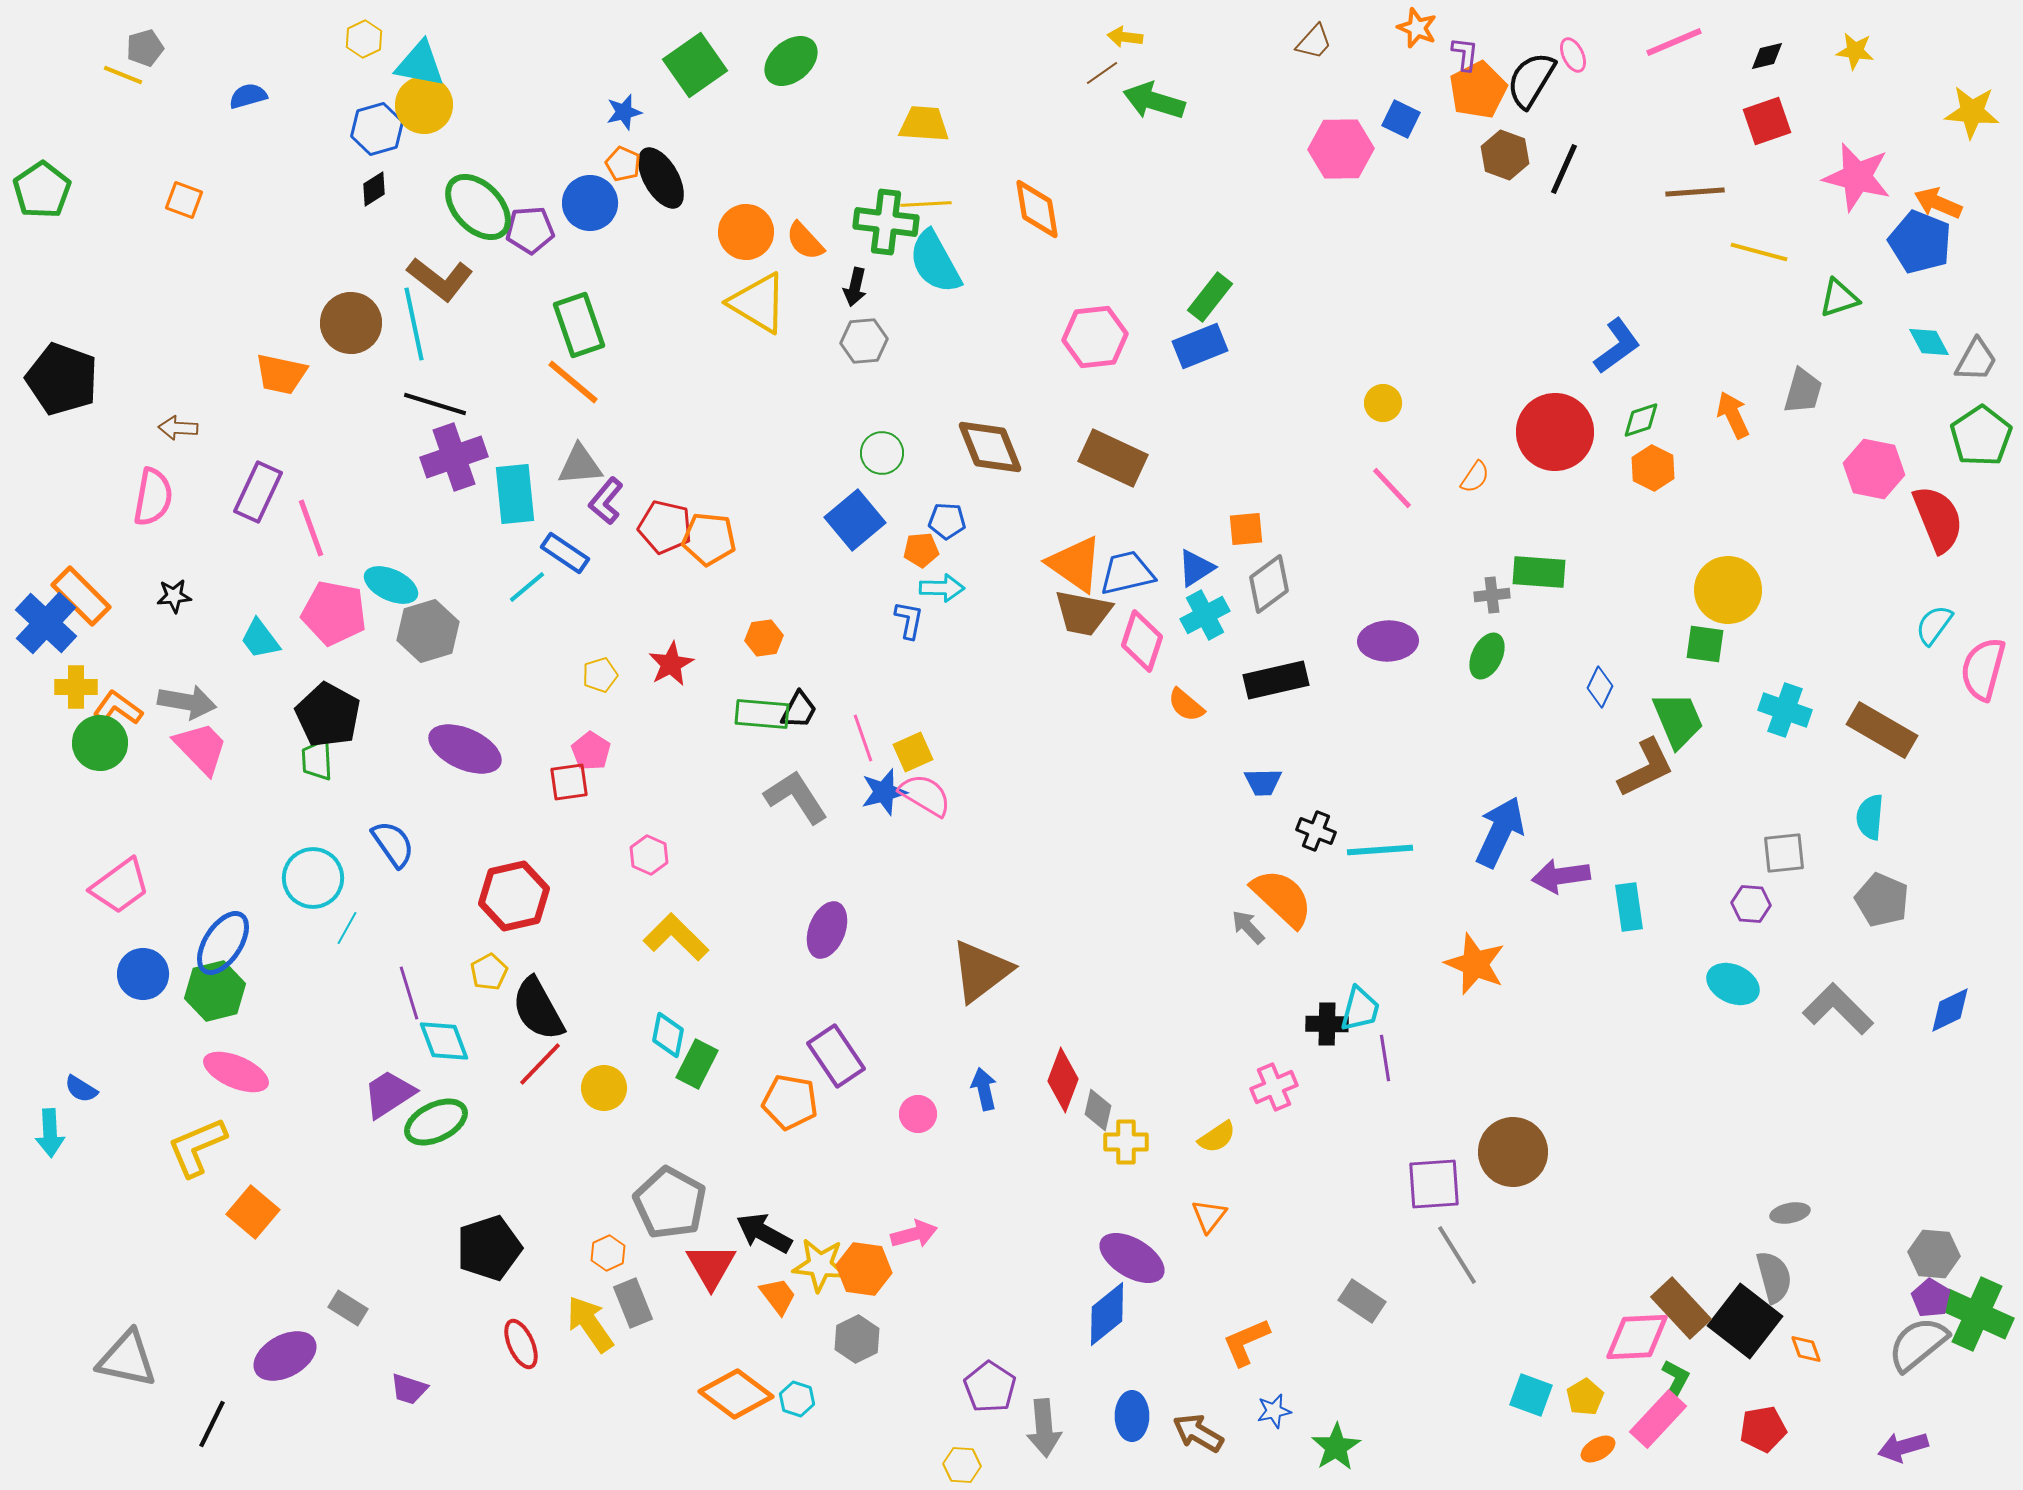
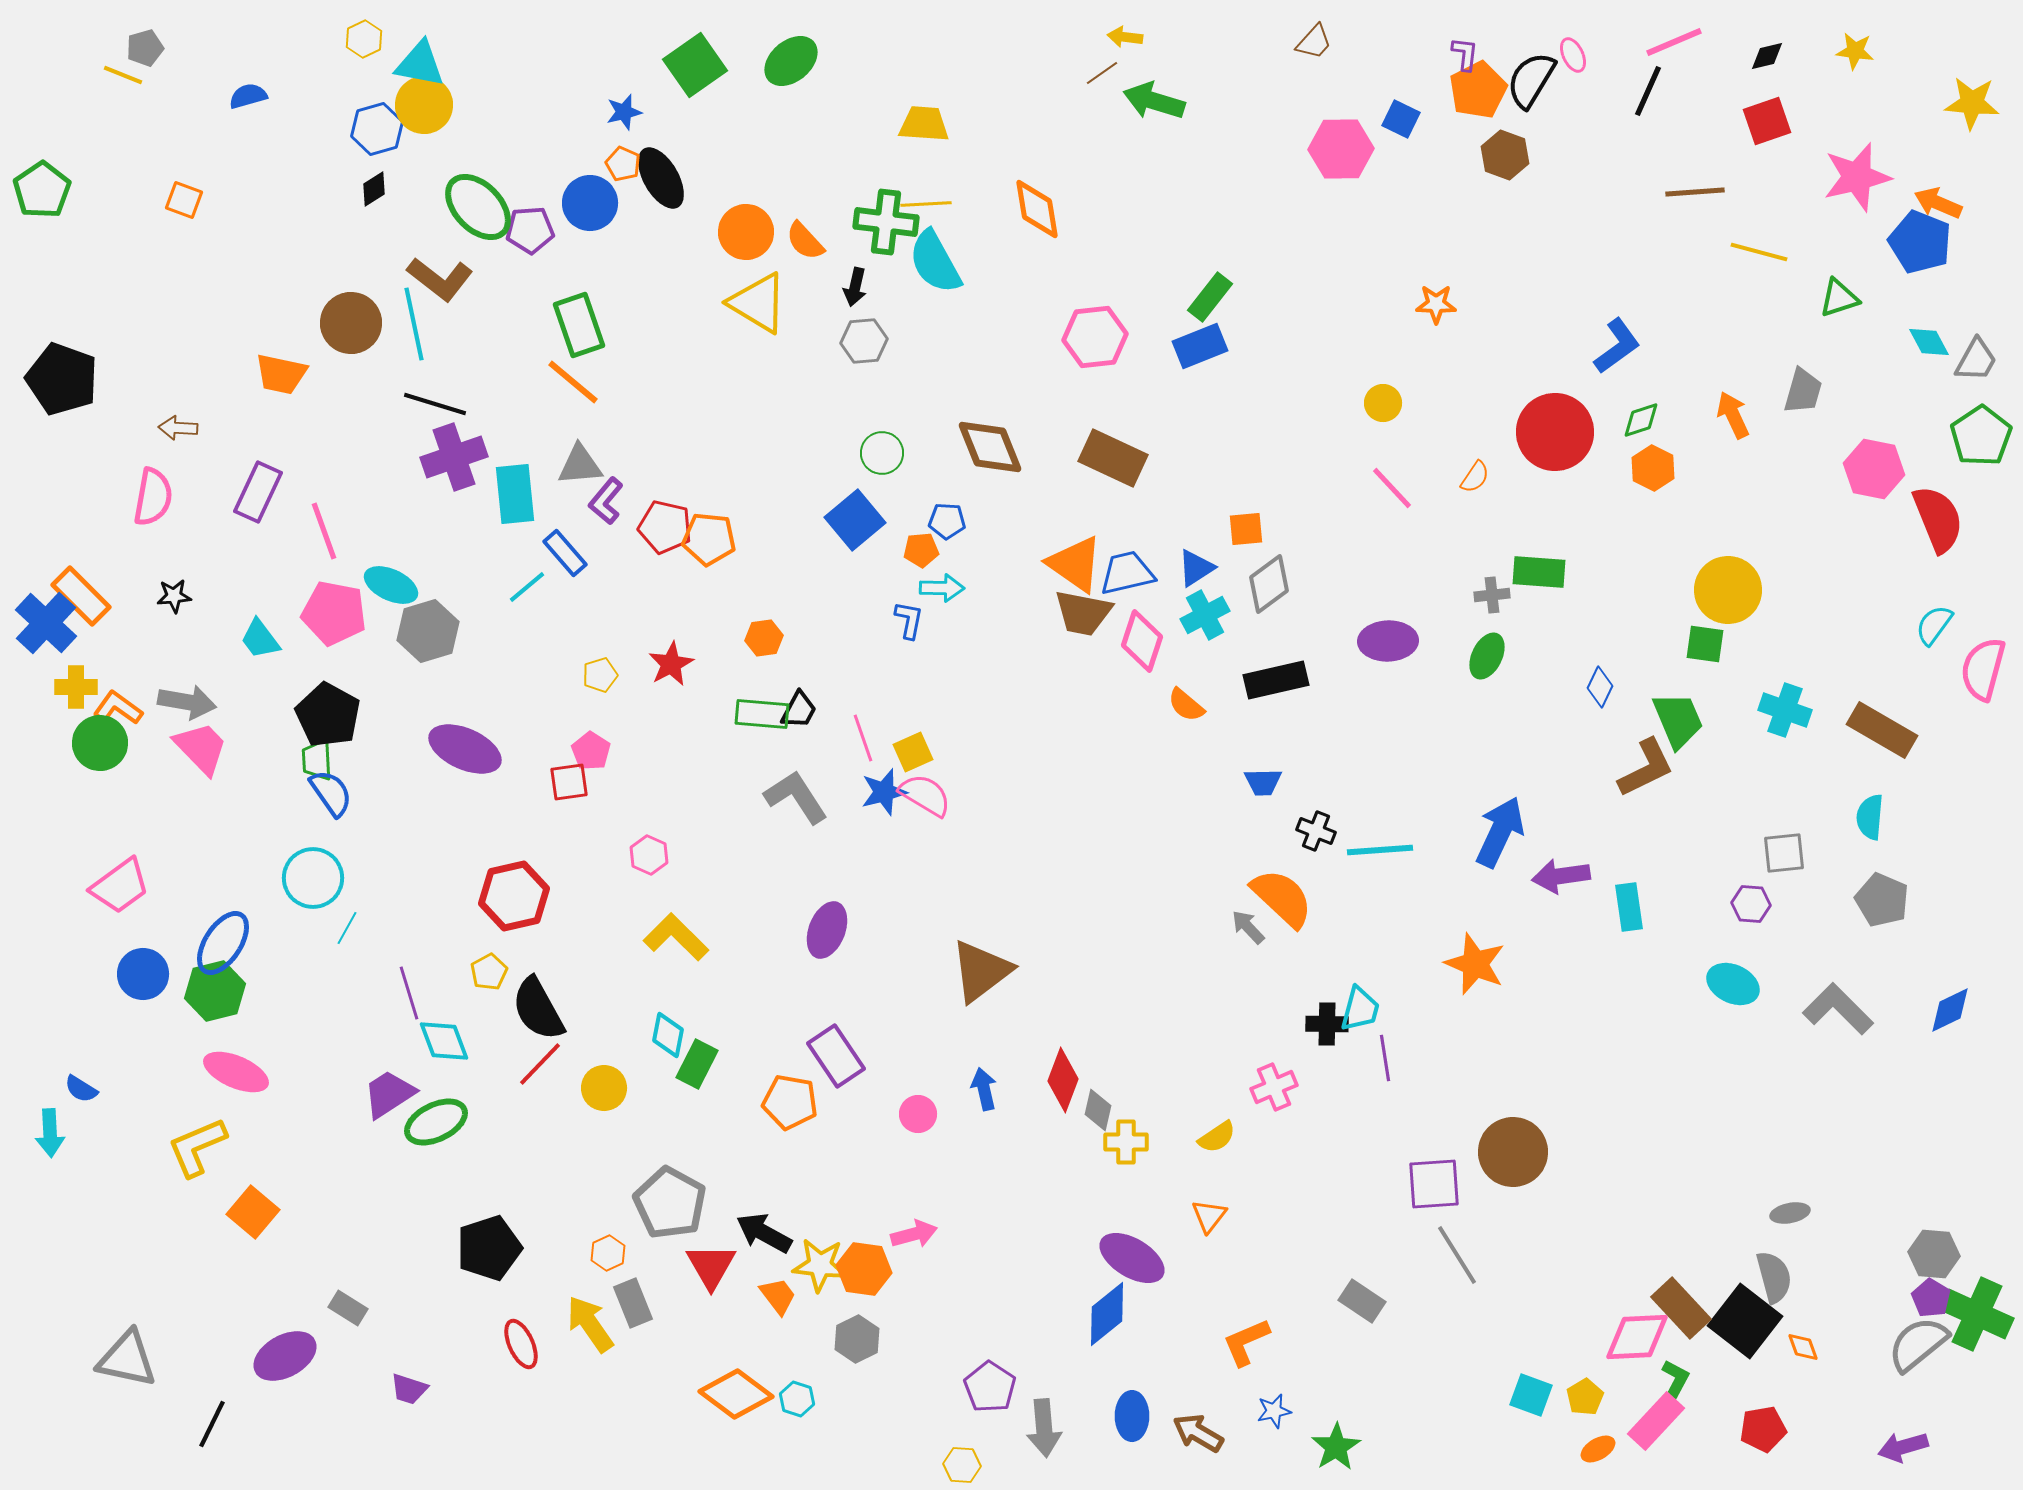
orange star at (1417, 28): moved 19 px right, 276 px down; rotated 21 degrees counterclockwise
yellow star at (1972, 112): moved 9 px up
black line at (1564, 169): moved 84 px right, 78 px up
pink star at (1857, 177): rotated 28 degrees counterclockwise
pink line at (311, 528): moved 13 px right, 3 px down
blue rectangle at (565, 553): rotated 15 degrees clockwise
blue semicircle at (393, 844): moved 62 px left, 51 px up
orange diamond at (1806, 1349): moved 3 px left, 2 px up
pink rectangle at (1658, 1419): moved 2 px left, 2 px down
